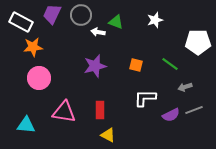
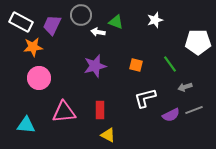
purple trapezoid: moved 11 px down
green line: rotated 18 degrees clockwise
white L-shape: rotated 15 degrees counterclockwise
pink triangle: rotated 15 degrees counterclockwise
